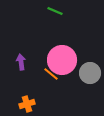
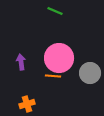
pink circle: moved 3 px left, 2 px up
orange line: moved 2 px right, 2 px down; rotated 35 degrees counterclockwise
